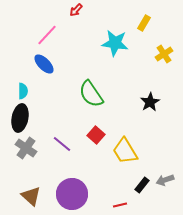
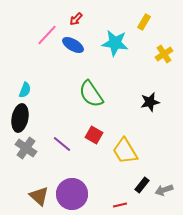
red arrow: moved 9 px down
yellow rectangle: moved 1 px up
blue ellipse: moved 29 px right, 19 px up; rotated 15 degrees counterclockwise
cyan semicircle: moved 2 px right, 1 px up; rotated 21 degrees clockwise
black star: rotated 18 degrees clockwise
red square: moved 2 px left; rotated 12 degrees counterclockwise
gray arrow: moved 1 px left, 10 px down
brown triangle: moved 8 px right
